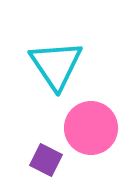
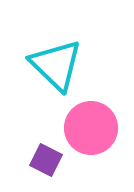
cyan triangle: rotated 12 degrees counterclockwise
